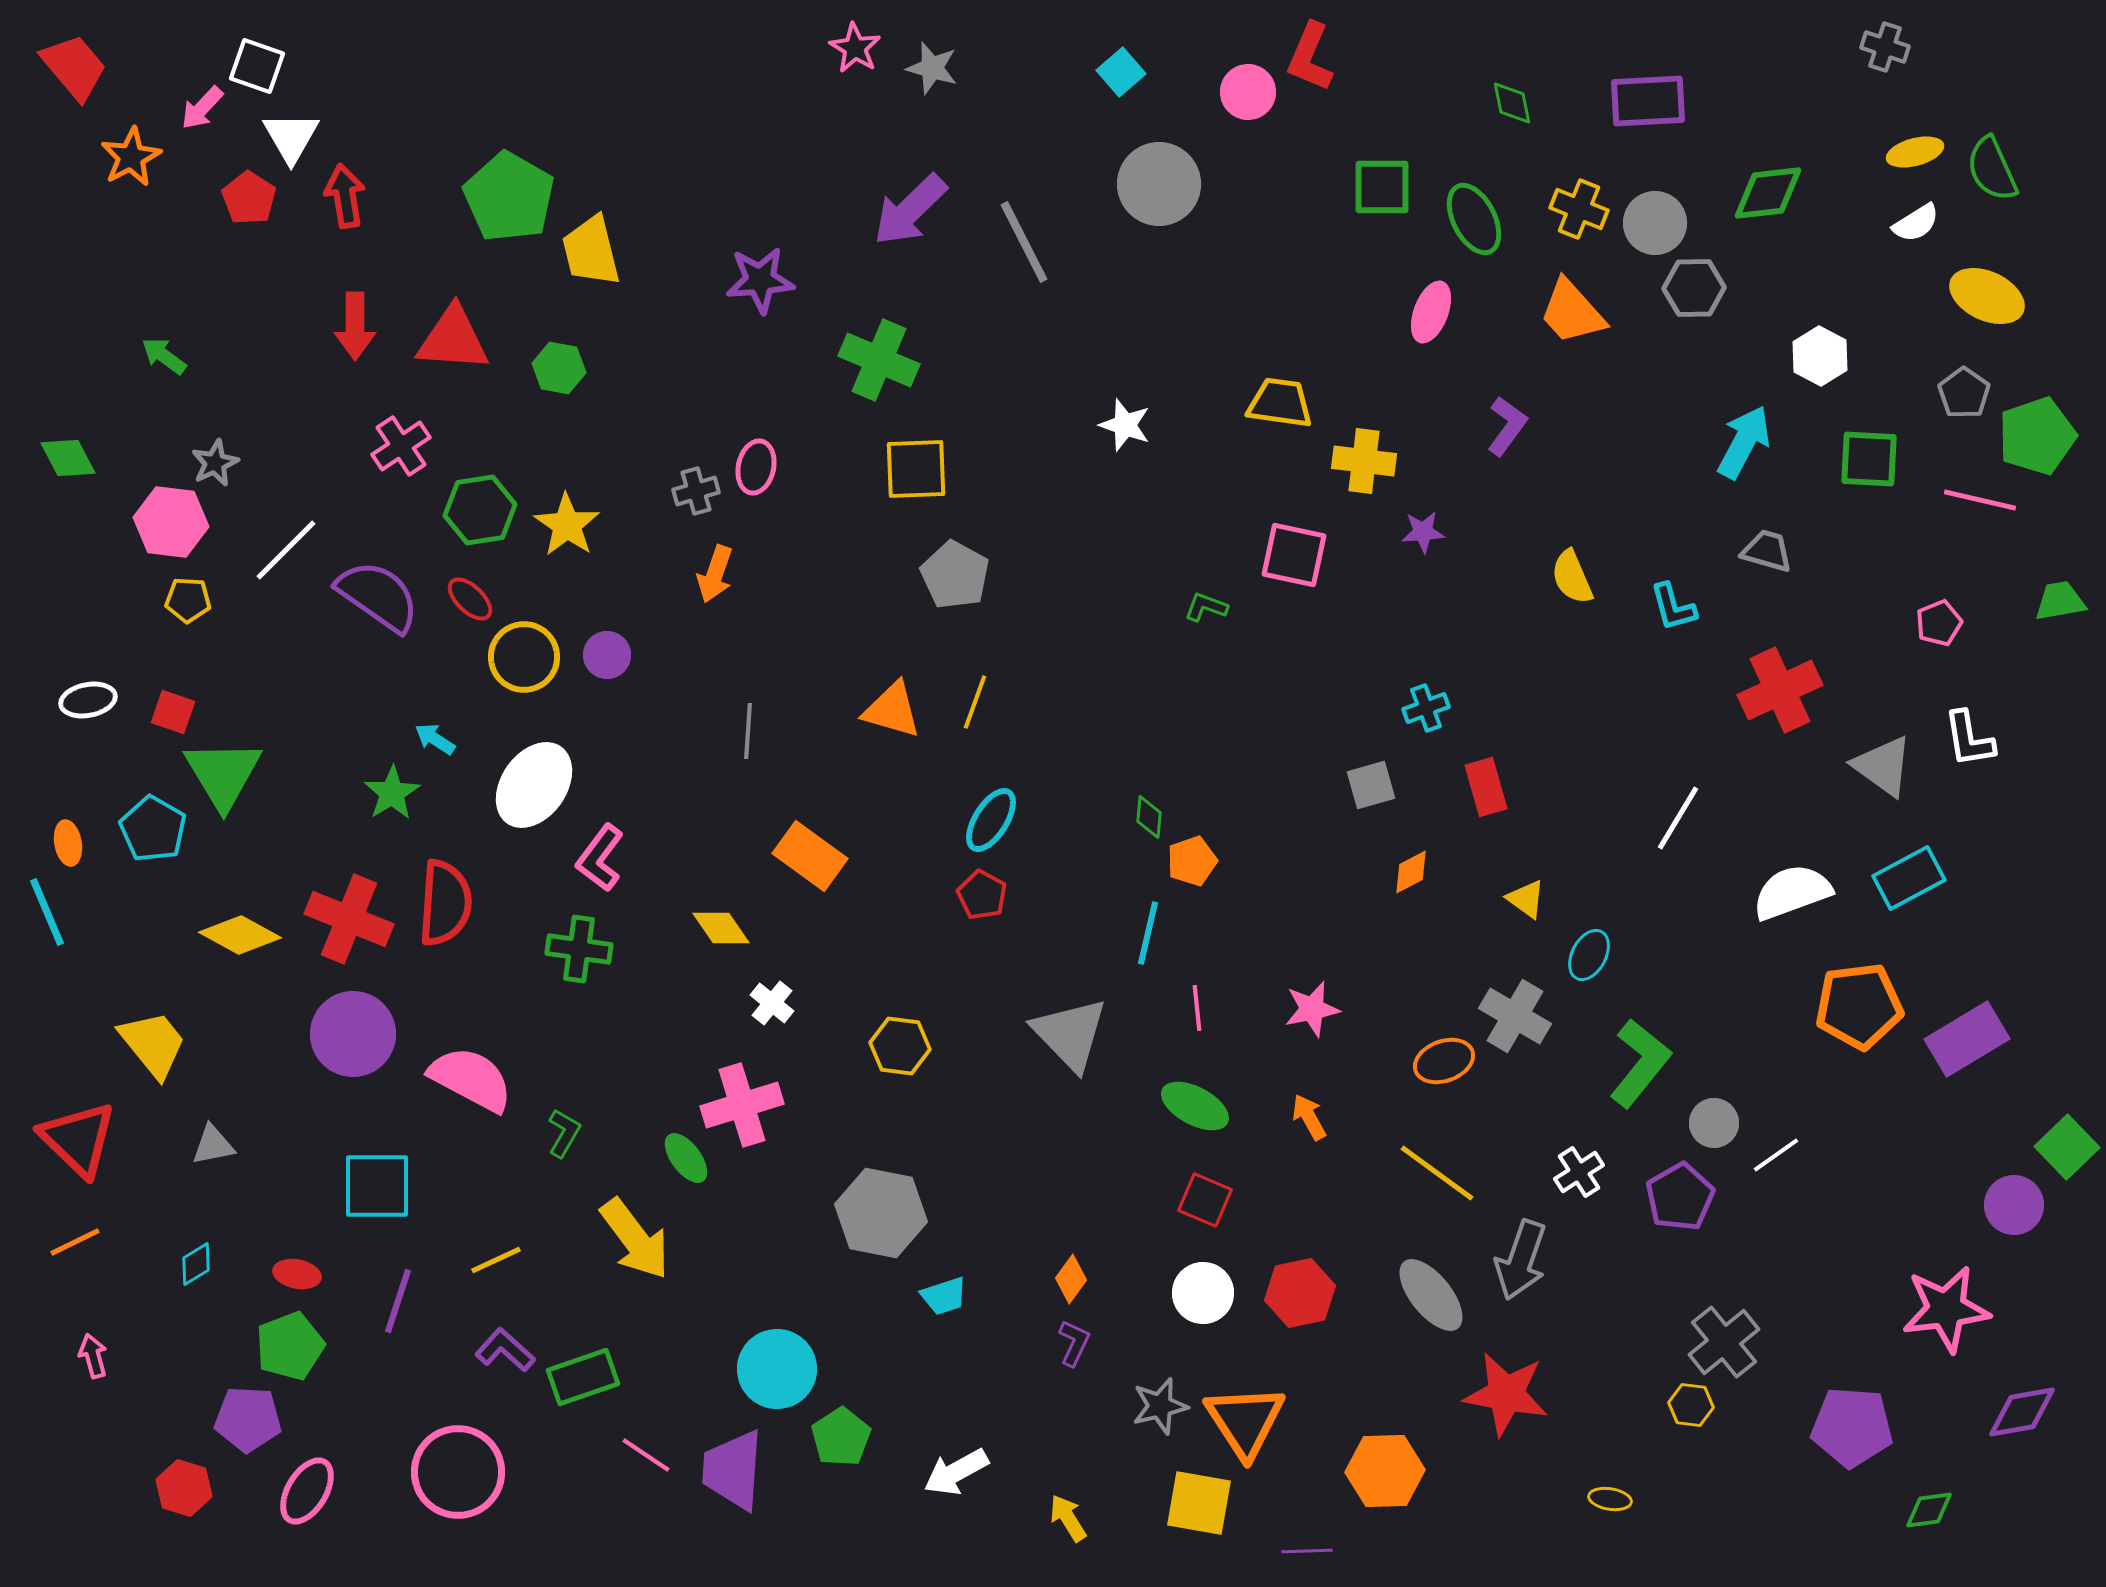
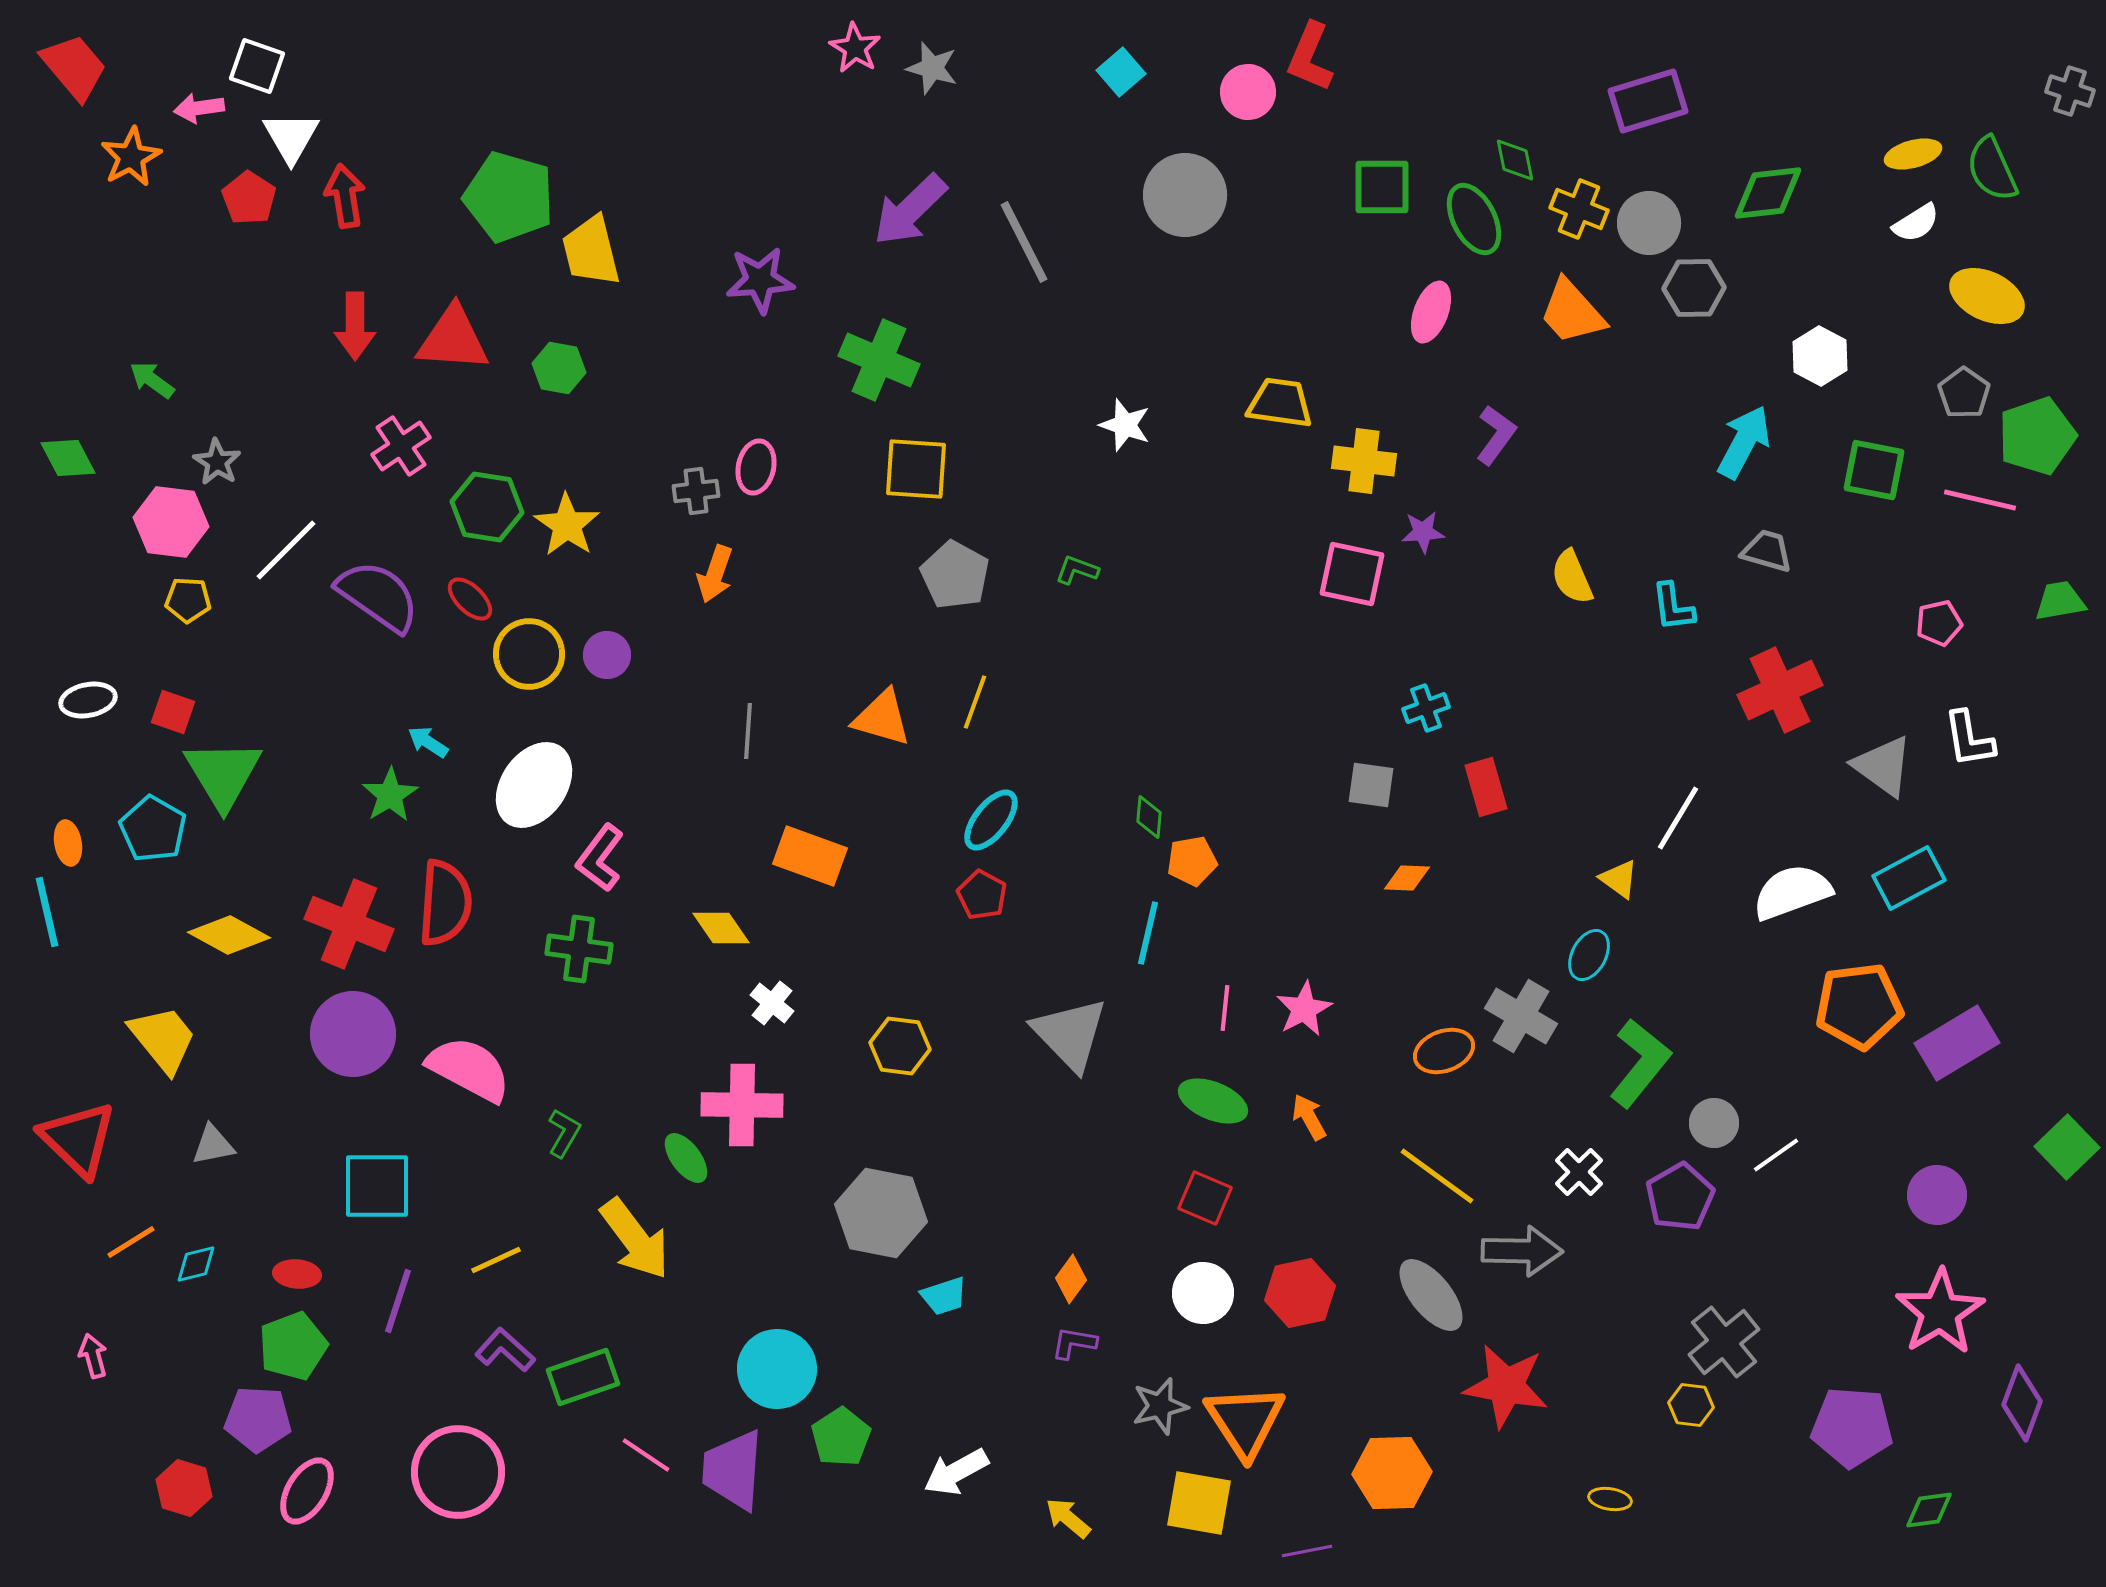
gray cross at (1885, 47): moved 185 px right, 44 px down
purple rectangle at (1648, 101): rotated 14 degrees counterclockwise
green diamond at (1512, 103): moved 3 px right, 57 px down
pink arrow at (202, 108): moved 3 px left; rotated 39 degrees clockwise
yellow ellipse at (1915, 152): moved 2 px left, 2 px down
gray circle at (1159, 184): moved 26 px right, 11 px down
green pentagon at (509, 197): rotated 14 degrees counterclockwise
gray circle at (1655, 223): moved 6 px left
green arrow at (164, 356): moved 12 px left, 24 px down
purple L-shape at (1507, 426): moved 11 px left, 9 px down
green square at (1869, 459): moved 5 px right, 11 px down; rotated 8 degrees clockwise
gray star at (215, 463): moved 2 px right, 1 px up; rotated 15 degrees counterclockwise
yellow square at (916, 469): rotated 6 degrees clockwise
gray cross at (696, 491): rotated 9 degrees clockwise
green hexagon at (480, 510): moved 7 px right, 3 px up; rotated 18 degrees clockwise
pink square at (1294, 555): moved 58 px right, 19 px down
green L-shape at (1206, 607): moved 129 px left, 37 px up
cyan L-shape at (1673, 607): rotated 8 degrees clockwise
pink pentagon at (1939, 623): rotated 9 degrees clockwise
yellow circle at (524, 657): moved 5 px right, 3 px up
orange triangle at (892, 710): moved 10 px left, 8 px down
cyan arrow at (435, 739): moved 7 px left, 3 px down
gray square at (1371, 785): rotated 24 degrees clockwise
green star at (392, 793): moved 2 px left, 2 px down
cyan ellipse at (991, 820): rotated 6 degrees clockwise
orange rectangle at (810, 856): rotated 16 degrees counterclockwise
orange pentagon at (1192, 861): rotated 9 degrees clockwise
orange diamond at (1411, 872): moved 4 px left, 6 px down; rotated 30 degrees clockwise
yellow triangle at (1526, 899): moved 93 px right, 20 px up
cyan line at (47, 912): rotated 10 degrees clockwise
red cross at (349, 919): moved 5 px down
yellow diamond at (240, 935): moved 11 px left
pink line at (1197, 1008): moved 28 px right; rotated 12 degrees clockwise
pink star at (1312, 1009): moved 8 px left; rotated 16 degrees counterclockwise
gray cross at (1515, 1016): moved 6 px right
purple rectangle at (1967, 1039): moved 10 px left, 4 px down
yellow trapezoid at (153, 1044): moved 10 px right, 5 px up
orange ellipse at (1444, 1061): moved 10 px up
pink semicircle at (471, 1079): moved 2 px left, 10 px up
pink cross at (742, 1105): rotated 18 degrees clockwise
green ellipse at (1195, 1106): moved 18 px right, 5 px up; rotated 6 degrees counterclockwise
white cross at (1579, 1172): rotated 12 degrees counterclockwise
yellow line at (1437, 1173): moved 3 px down
red square at (1205, 1200): moved 2 px up
purple circle at (2014, 1205): moved 77 px left, 10 px up
orange line at (75, 1242): moved 56 px right; rotated 6 degrees counterclockwise
gray arrow at (1521, 1260): moved 1 px right, 9 px up; rotated 108 degrees counterclockwise
cyan diamond at (196, 1264): rotated 18 degrees clockwise
red ellipse at (297, 1274): rotated 6 degrees counterclockwise
pink star at (1946, 1309): moved 6 px left, 3 px down; rotated 24 degrees counterclockwise
purple L-shape at (1074, 1343): rotated 105 degrees counterclockwise
green pentagon at (290, 1346): moved 3 px right
red star at (1506, 1394): moved 8 px up
purple diamond at (2022, 1412): moved 9 px up; rotated 60 degrees counterclockwise
purple pentagon at (248, 1419): moved 10 px right
orange hexagon at (1385, 1471): moved 7 px right, 2 px down
yellow arrow at (1068, 1518): rotated 18 degrees counterclockwise
purple line at (1307, 1551): rotated 9 degrees counterclockwise
